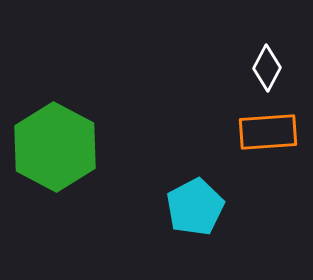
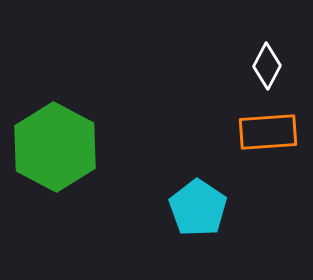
white diamond: moved 2 px up
cyan pentagon: moved 3 px right, 1 px down; rotated 10 degrees counterclockwise
